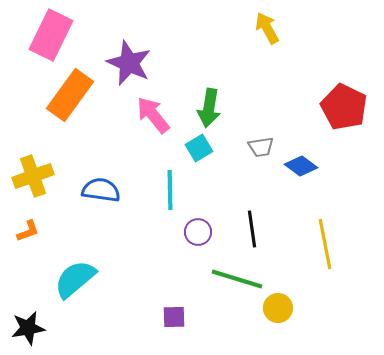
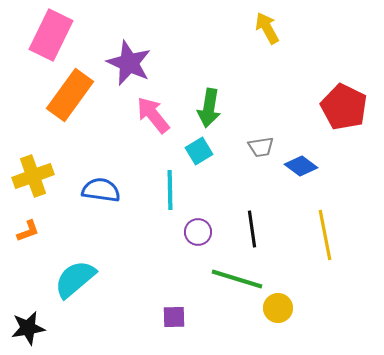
cyan square: moved 3 px down
yellow line: moved 9 px up
